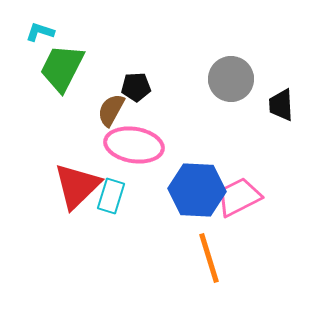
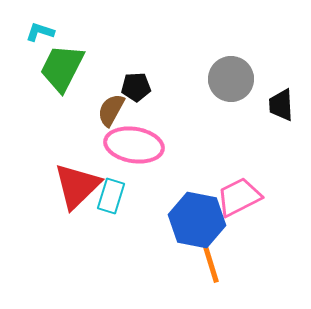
blue hexagon: moved 30 px down; rotated 8 degrees clockwise
